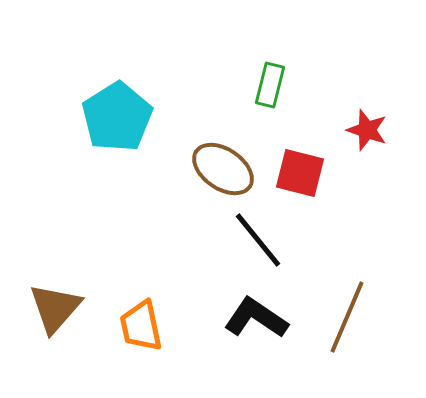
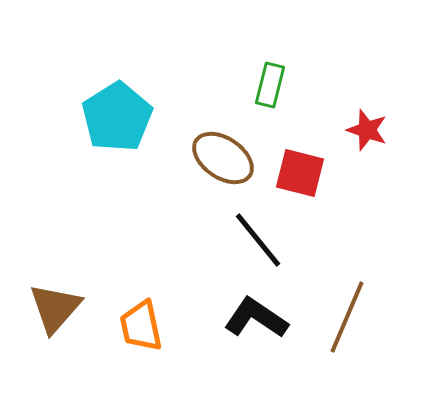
brown ellipse: moved 11 px up
